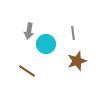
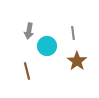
cyan circle: moved 1 px right, 2 px down
brown star: rotated 18 degrees counterclockwise
brown line: rotated 42 degrees clockwise
